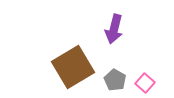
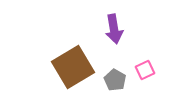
purple arrow: rotated 24 degrees counterclockwise
pink square: moved 13 px up; rotated 24 degrees clockwise
